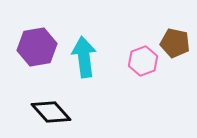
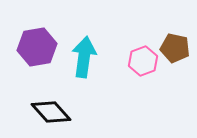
brown pentagon: moved 5 px down
cyan arrow: rotated 15 degrees clockwise
